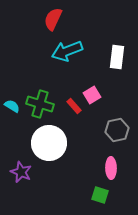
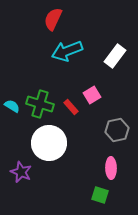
white rectangle: moved 2 px left, 1 px up; rotated 30 degrees clockwise
red rectangle: moved 3 px left, 1 px down
